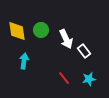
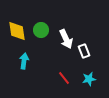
white rectangle: rotated 16 degrees clockwise
